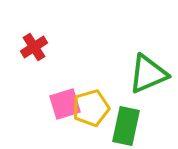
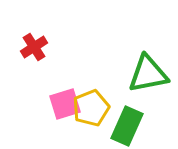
green triangle: rotated 12 degrees clockwise
yellow pentagon: rotated 6 degrees counterclockwise
green rectangle: moved 1 px right; rotated 12 degrees clockwise
